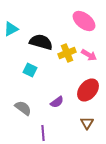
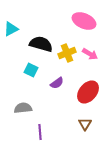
pink ellipse: rotated 15 degrees counterclockwise
black semicircle: moved 2 px down
pink arrow: moved 1 px right, 1 px up
cyan square: moved 1 px right
red ellipse: moved 2 px down
purple semicircle: moved 19 px up
gray semicircle: rotated 42 degrees counterclockwise
brown triangle: moved 2 px left, 1 px down
purple line: moved 3 px left, 1 px up
